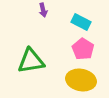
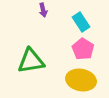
cyan rectangle: rotated 30 degrees clockwise
